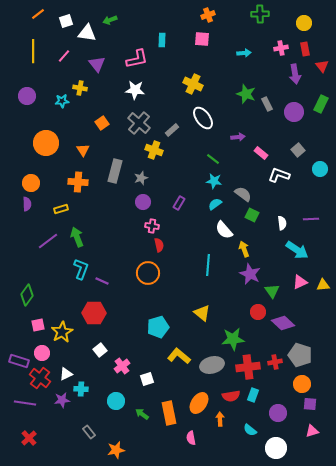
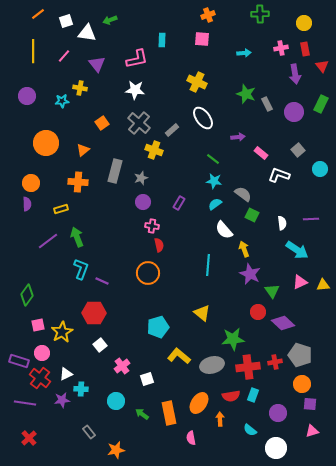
yellow cross at (193, 84): moved 4 px right, 2 px up
orange triangle at (83, 150): rotated 24 degrees clockwise
white square at (100, 350): moved 5 px up
